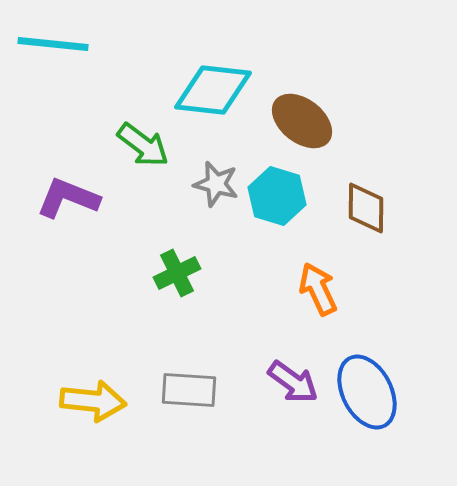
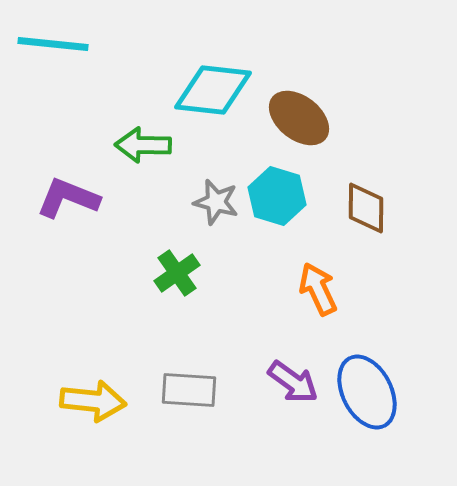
brown ellipse: moved 3 px left, 3 px up
green arrow: rotated 144 degrees clockwise
gray star: moved 18 px down
green cross: rotated 9 degrees counterclockwise
